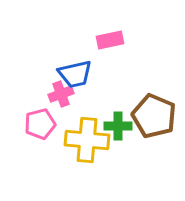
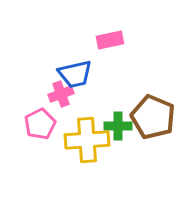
brown pentagon: moved 1 px left, 1 px down
pink pentagon: rotated 12 degrees counterclockwise
yellow cross: rotated 9 degrees counterclockwise
